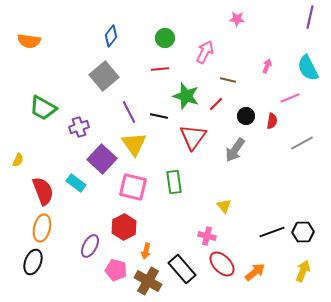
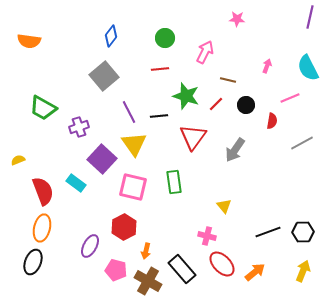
black line at (159, 116): rotated 18 degrees counterclockwise
black circle at (246, 116): moved 11 px up
yellow semicircle at (18, 160): rotated 136 degrees counterclockwise
black line at (272, 232): moved 4 px left
